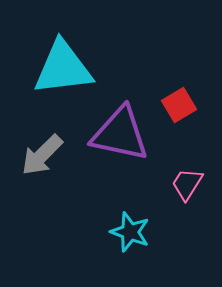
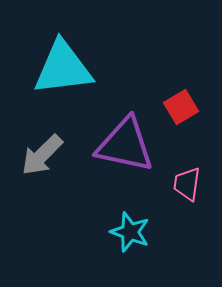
red square: moved 2 px right, 2 px down
purple triangle: moved 5 px right, 11 px down
pink trapezoid: rotated 24 degrees counterclockwise
